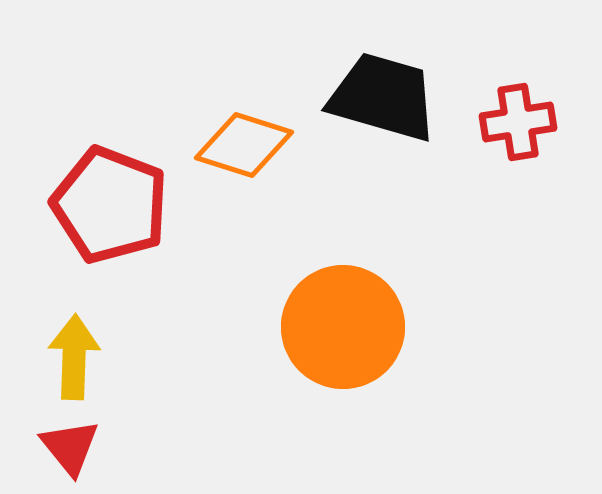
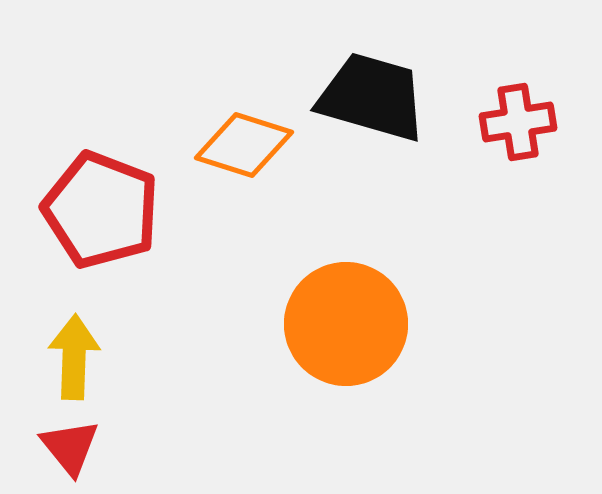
black trapezoid: moved 11 px left
red pentagon: moved 9 px left, 5 px down
orange circle: moved 3 px right, 3 px up
